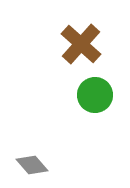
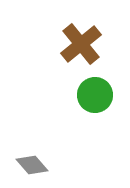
brown cross: rotated 9 degrees clockwise
